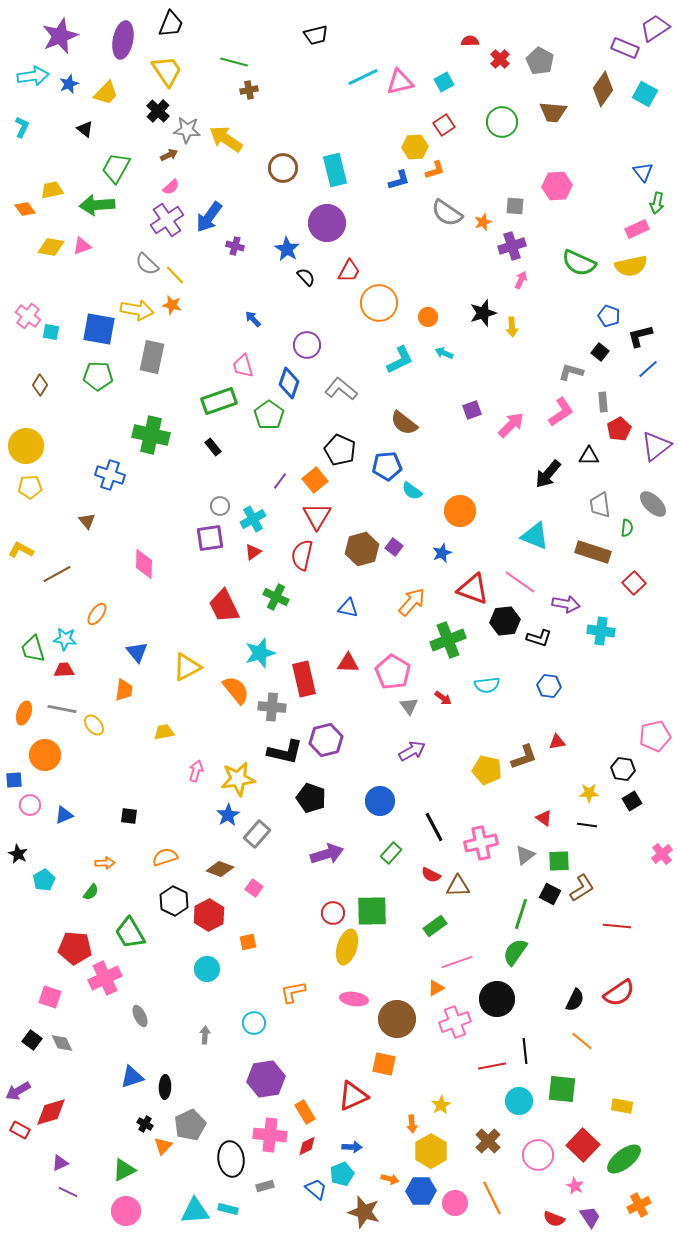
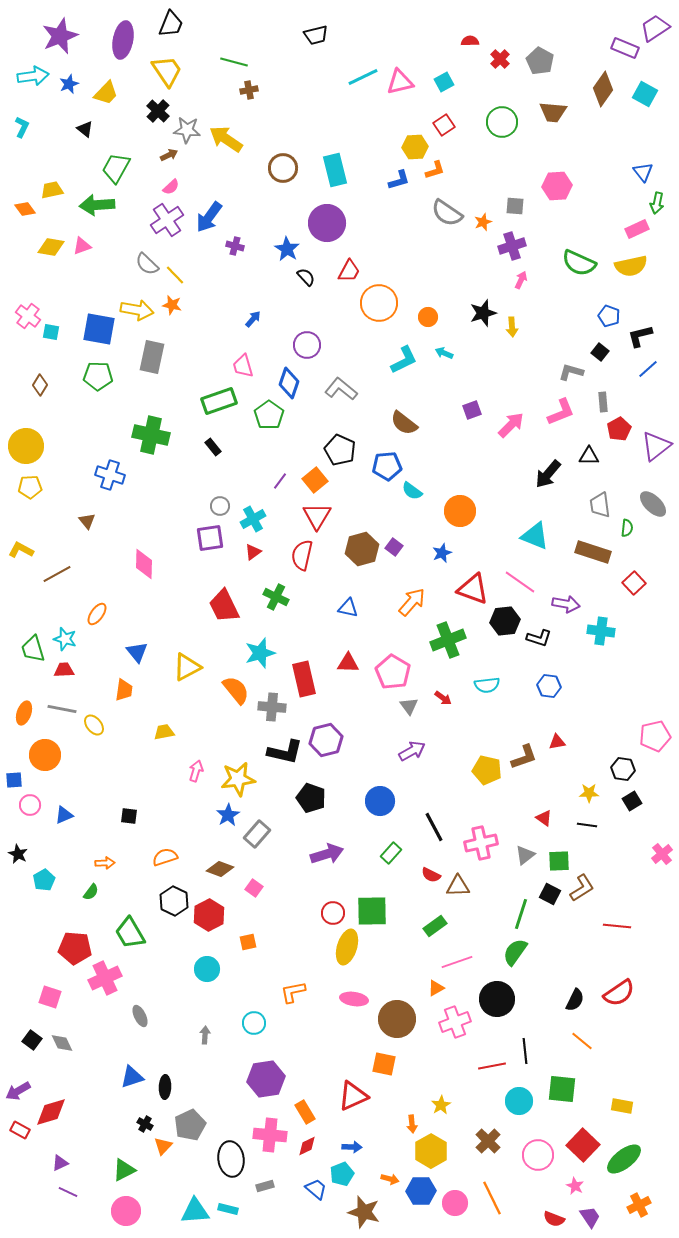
blue arrow at (253, 319): rotated 84 degrees clockwise
cyan L-shape at (400, 360): moved 4 px right
pink L-shape at (561, 412): rotated 12 degrees clockwise
cyan star at (65, 639): rotated 10 degrees clockwise
